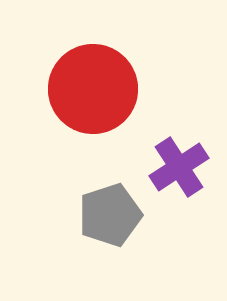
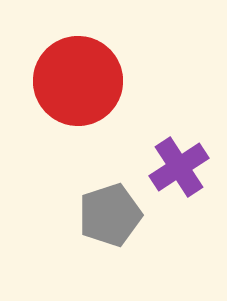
red circle: moved 15 px left, 8 px up
